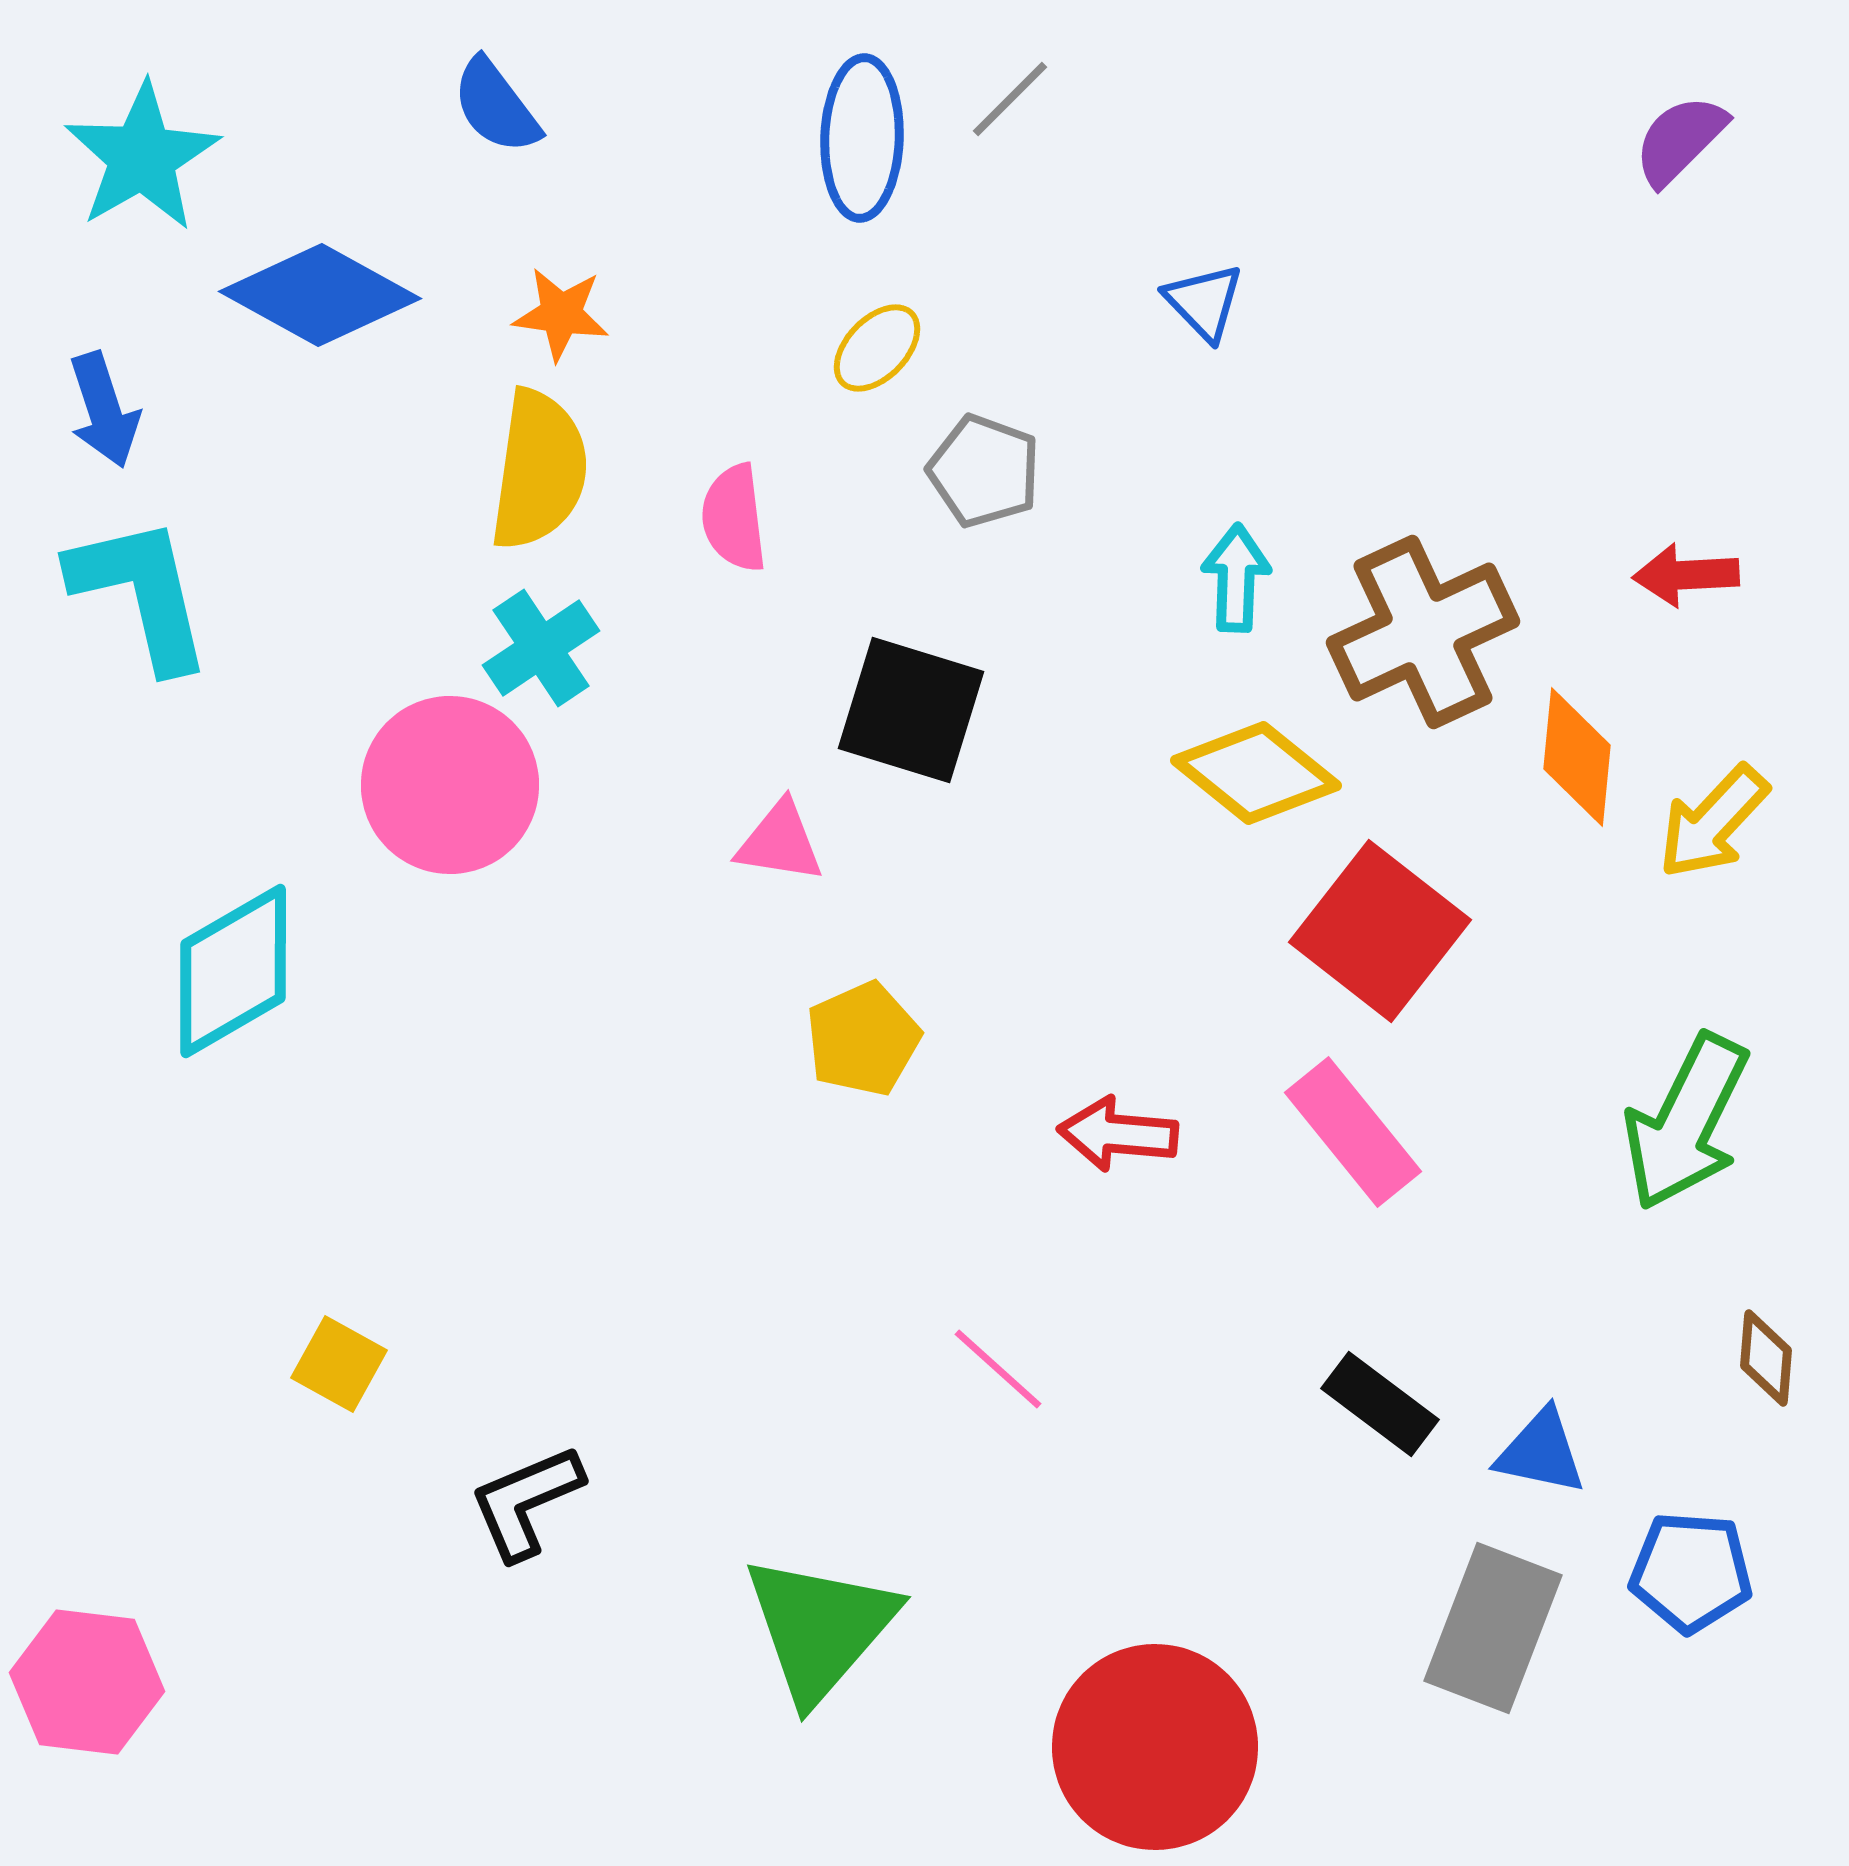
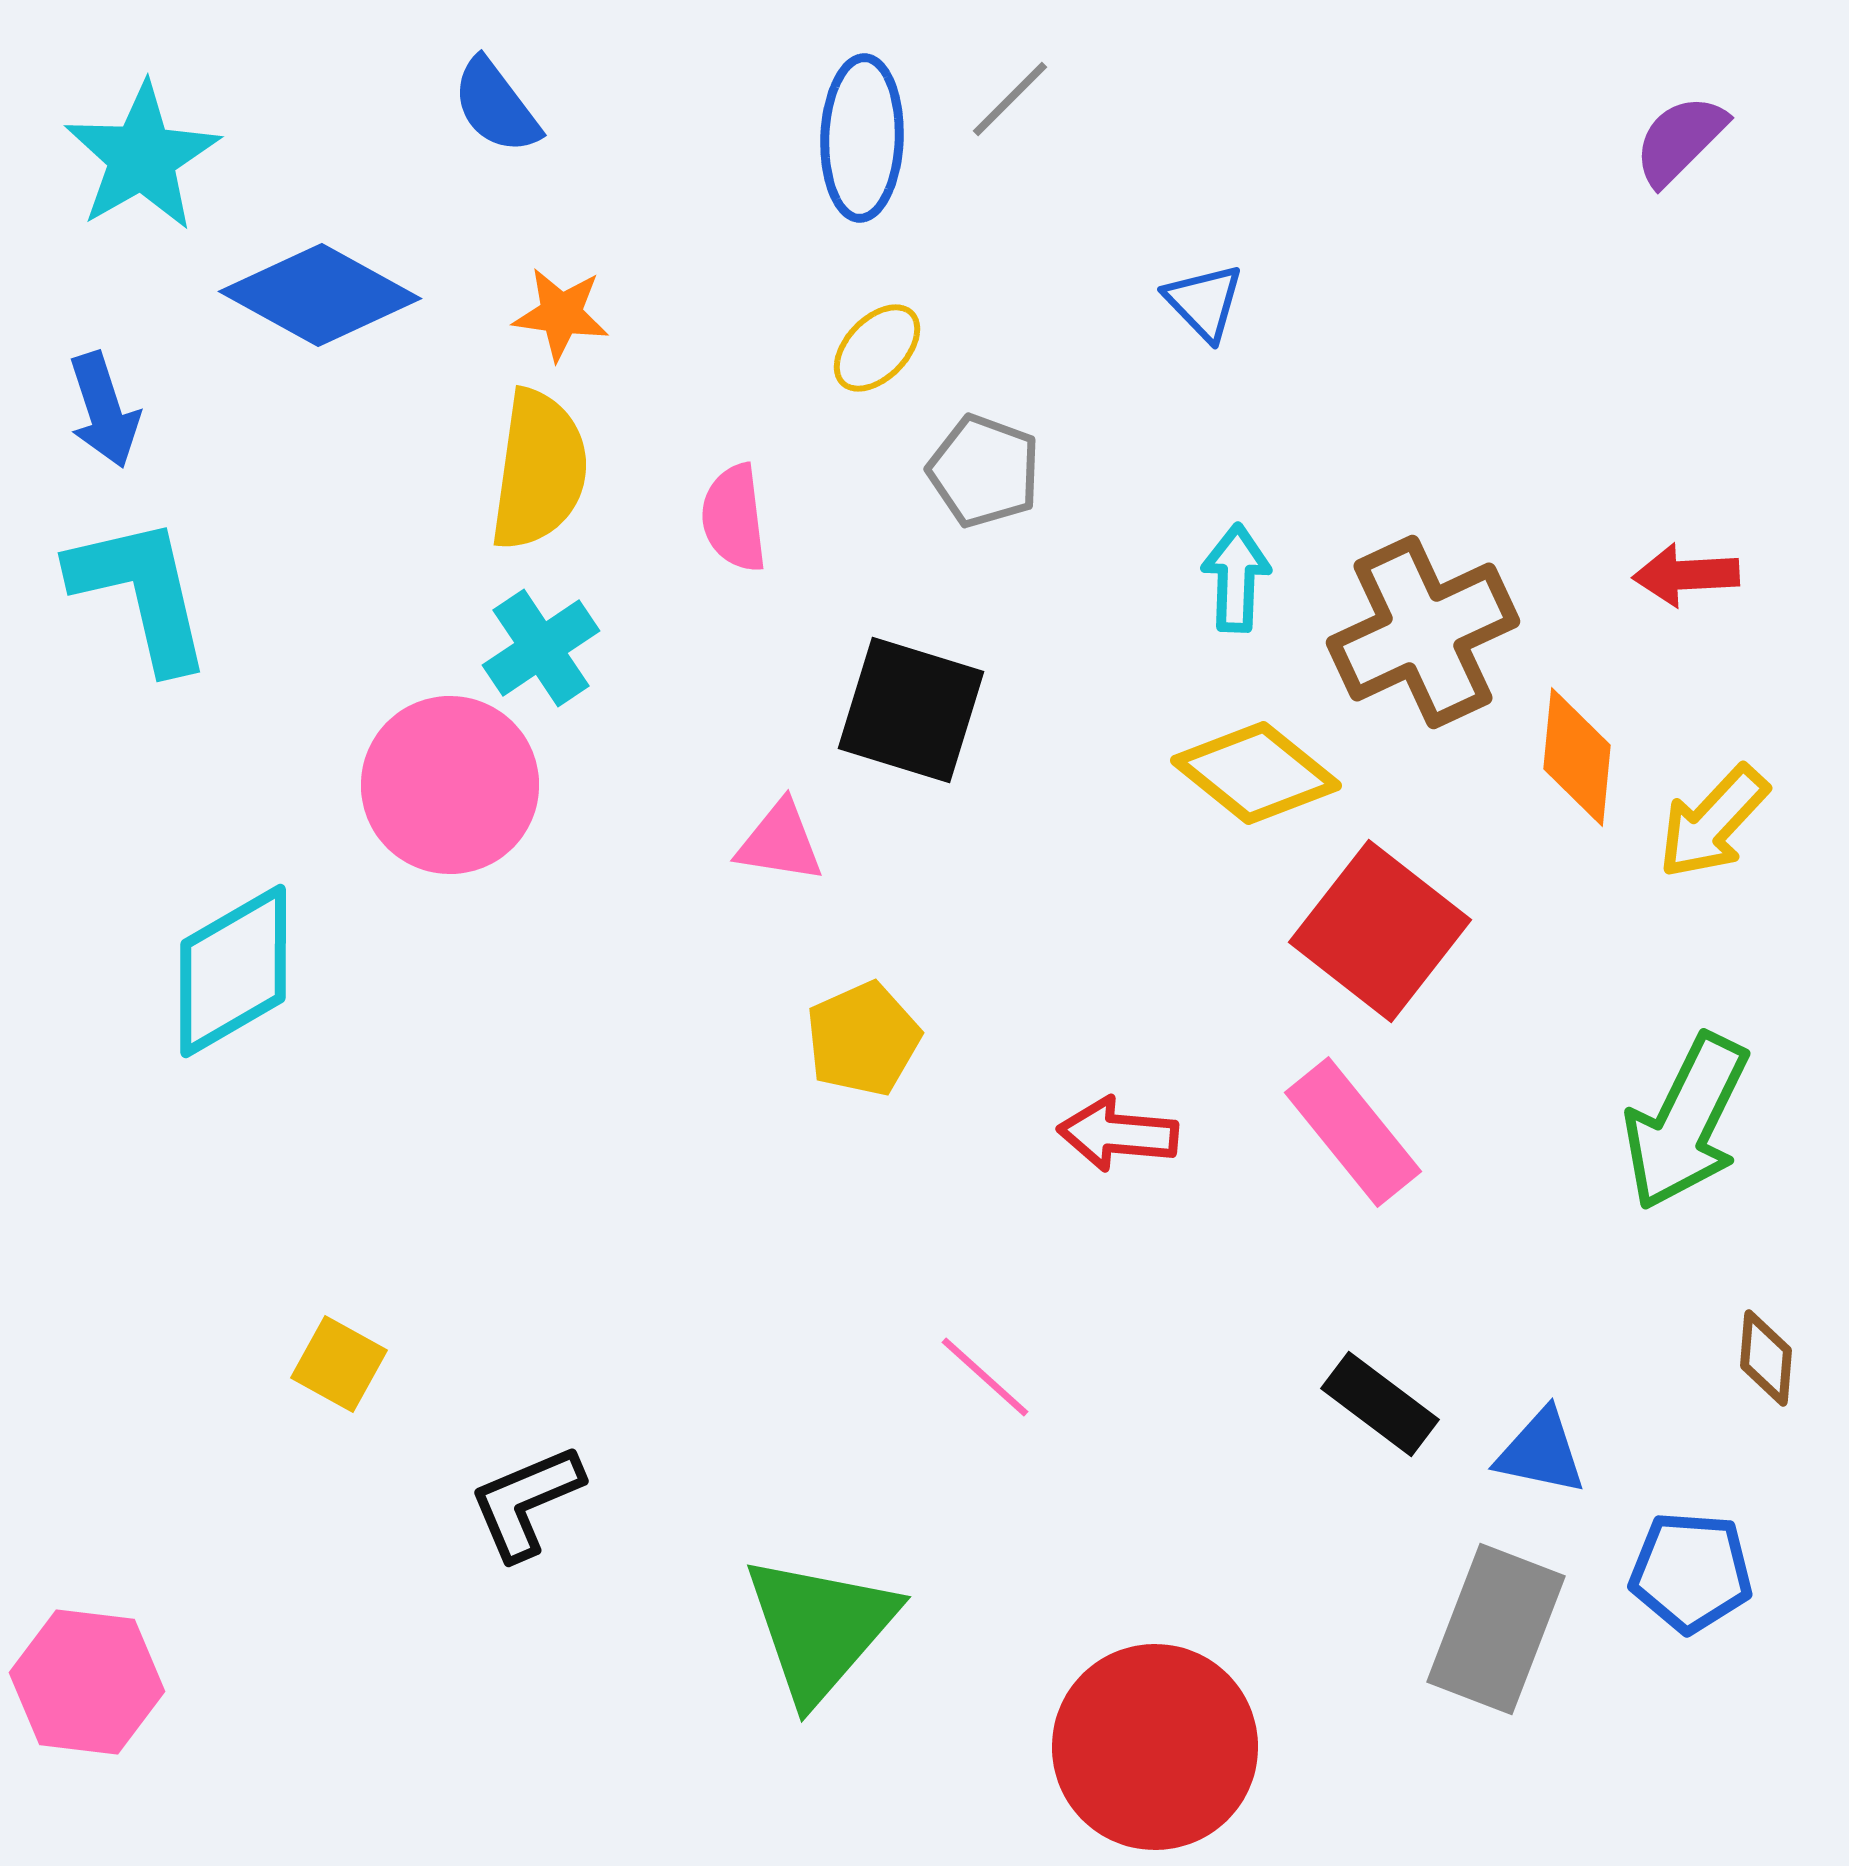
pink line at (998, 1369): moved 13 px left, 8 px down
gray rectangle at (1493, 1628): moved 3 px right, 1 px down
